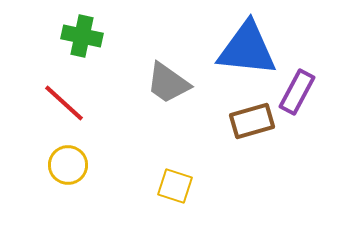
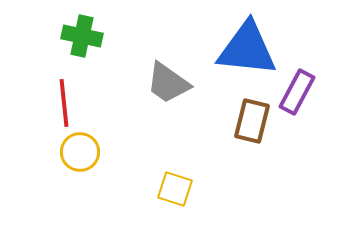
red line: rotated 42 degrees clockwise
brown rectangle: rotated 60 degrees counterclockwise
yellow circle: moved 12 px right, 13 px up
yellow square: moved 3 px down
